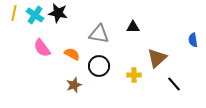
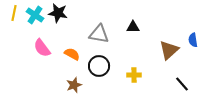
brown triangle: moved 12 px right, 8 px up
black line: moved 8 px right
